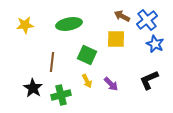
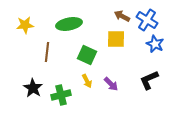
blue cross: rotated 20 degrees counterclockwise
brown line: moved 5 px left, 10 px up
